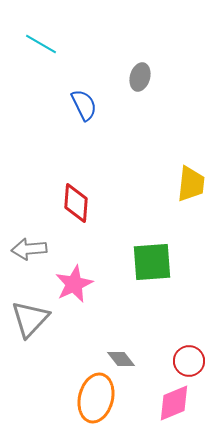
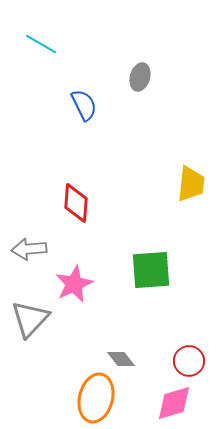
green square: moved 1 px left, 8 px down
pink diamond: rotated 6 degrees clockwise
